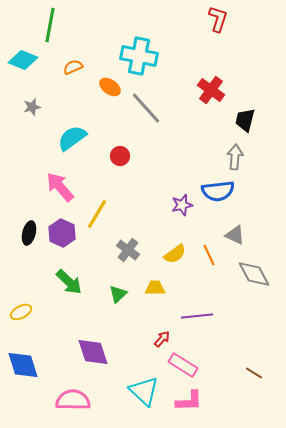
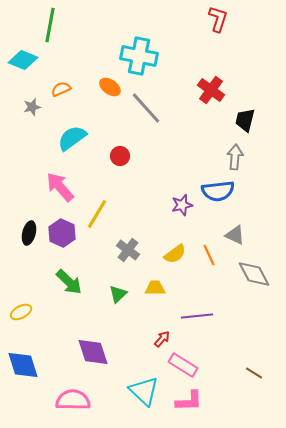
orange semicircle: moved 12 px left, 22 px down
